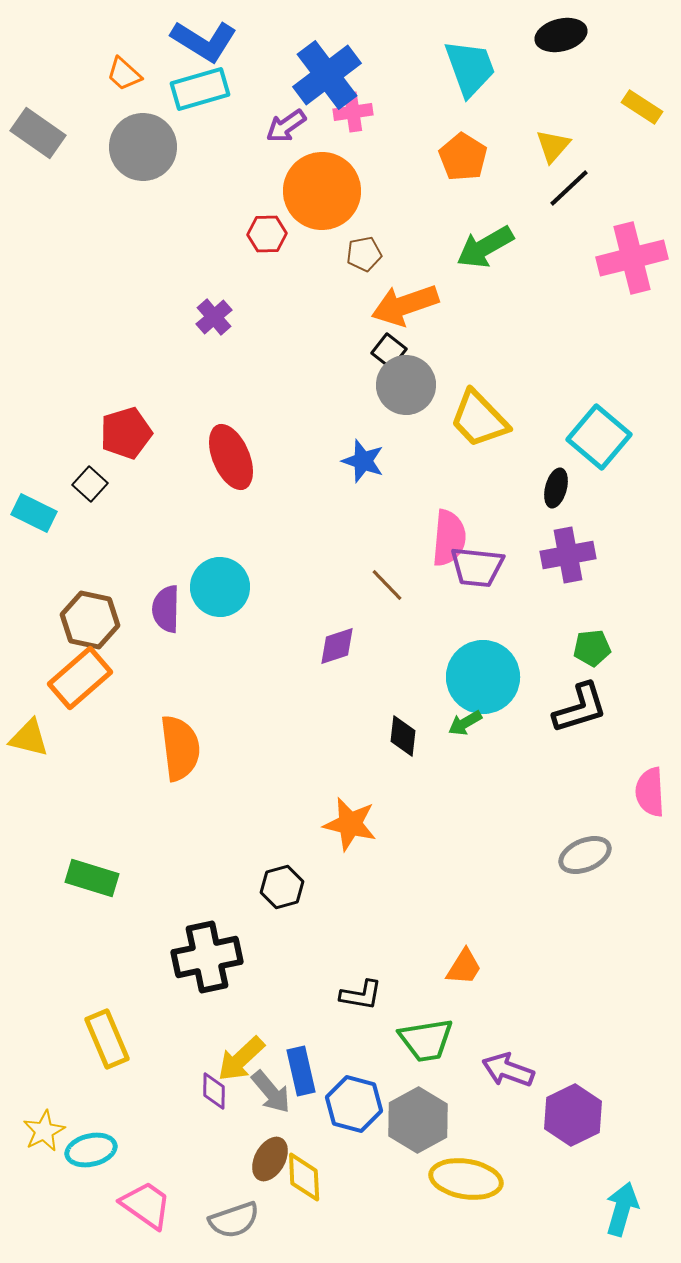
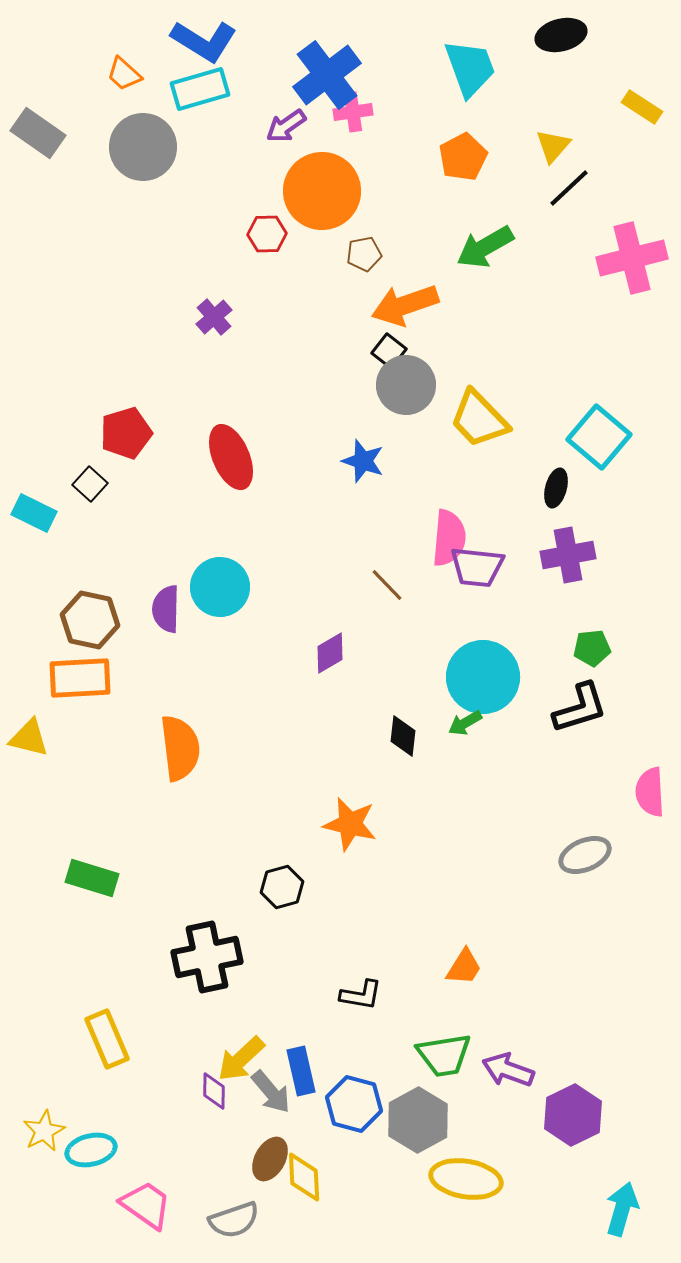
orange pentagon at (463, 157): rotated 12 degrees clockwise
purple diamond at (337, 646): moved 7 px left, 7 px down; rotated 12 degrees counterclockwise
orange rectangle at (80, 678): rotated 38 degrees clockwise
green trapezoid at (426, 1040): moved 18 px right, 15 px down
